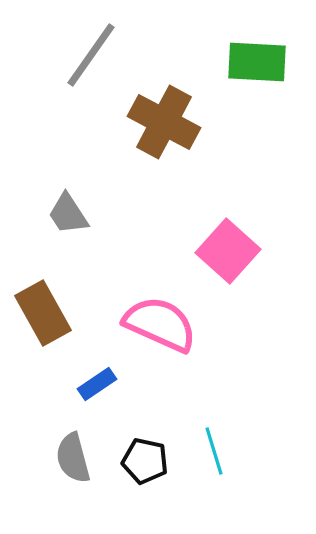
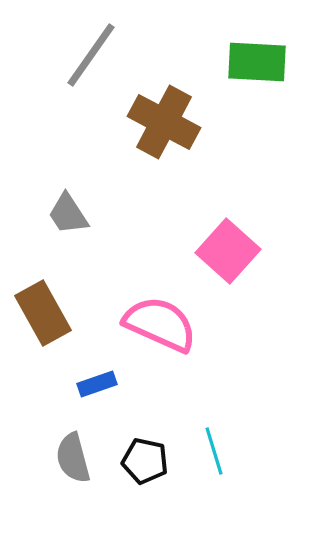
blue rectangle: rotated 15 degrees clockwise
